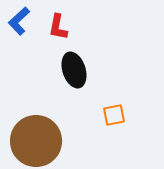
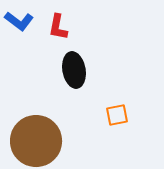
blue L-shape: rotated 100 degrees counterclockwise
black ellipse: rotated 8 degrees clockwise
orange square: moved 3 px right
